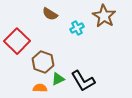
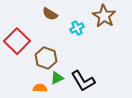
brown hexagon: moved 3 px right, 4 px up
green triangle: moved 1 px left, 1 px up
